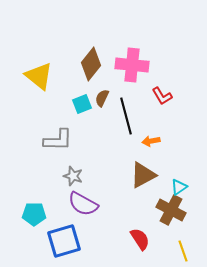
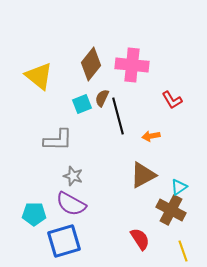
red L-shape: moved 10 px right, 4 px down
black line: moved 8 px left
orange arrow: moved 5 px up
purple semicircle: moved 12 px left
